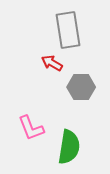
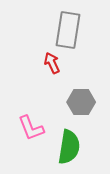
gray rectangle: rotated 18 degrees clockwise
red arrow: rotated 35 degrees clockwise
gray hexagon: moved 15 px down
